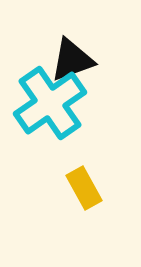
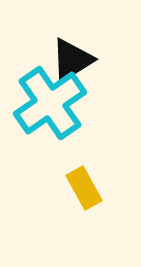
black triangle: rotated 12 degrees counterclockwise
